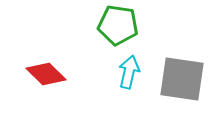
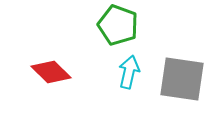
green pentagon: rotated 12 degrees clockwise
red diamond: moved 5 px right, 2 px up
